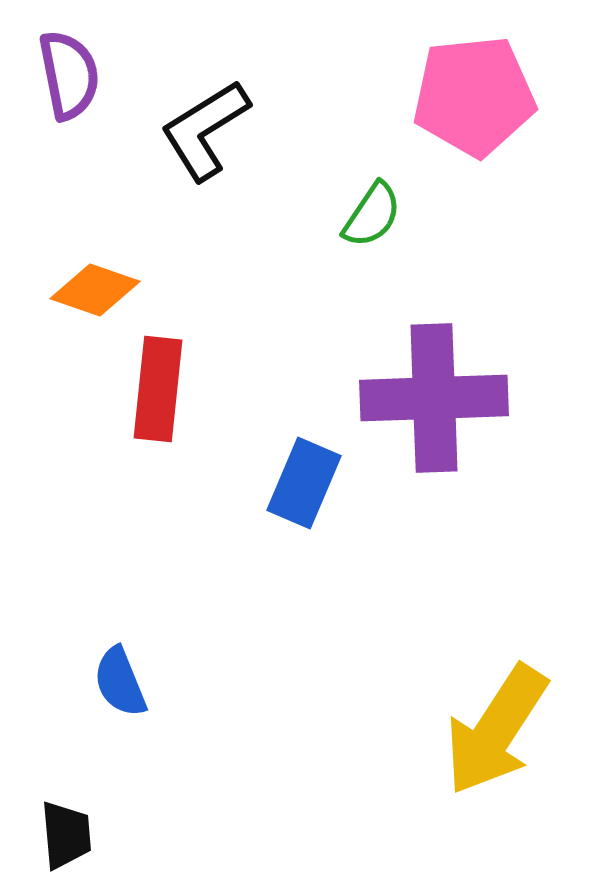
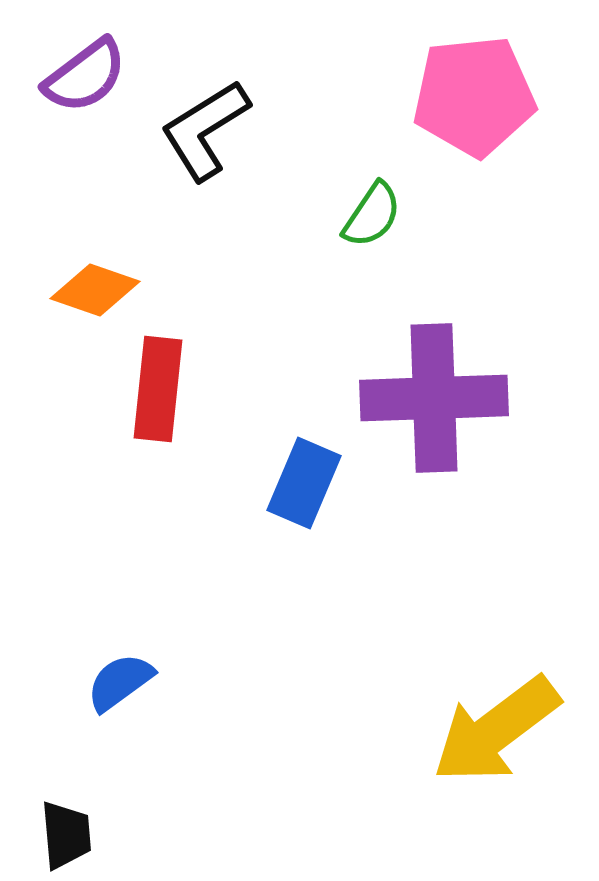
purple semicircle: moved 16 px right, 1 px down; rotated 64 degrees clockwise
blue semicircle: rotated 76 degrees clockwise
yellow arrow: rotated 20 degrees clockwise
